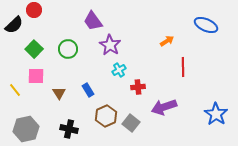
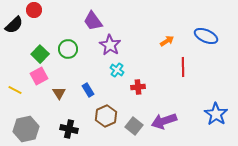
blue ellipse: moved 11 px down
green square: moved 6 px right, 5 px down
cyan cross: moved 2 px left; rotated 24 degrees counterclockwise
pink square: moved 3 px right; rotated 30 degrees counterclockwise
yellow line: rotated 24 degrees counterclockwise
purple arrow: moved 14 px down
gray square: moved 3 px right, 3 px down
